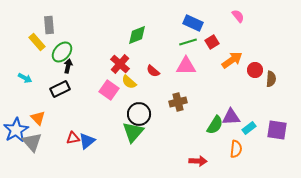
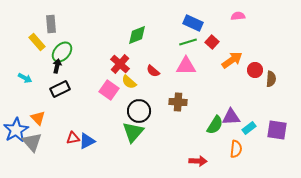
pink semicircle: rotated 56 degrees counterclockwise
gray rectangle: moved 2 px right, 1 px up
red square: rotated 16 degrees counterclockwise
black arrow: moved 11 px left
brown cross: rotated 18 degrees clockwise
black circle: moved 3 px up
blue triangle: rotated 12 degrees clockwise
